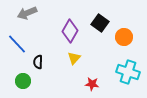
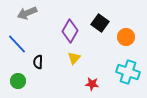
orange circle: moved 2 px right
green circle: moved 5 px left
